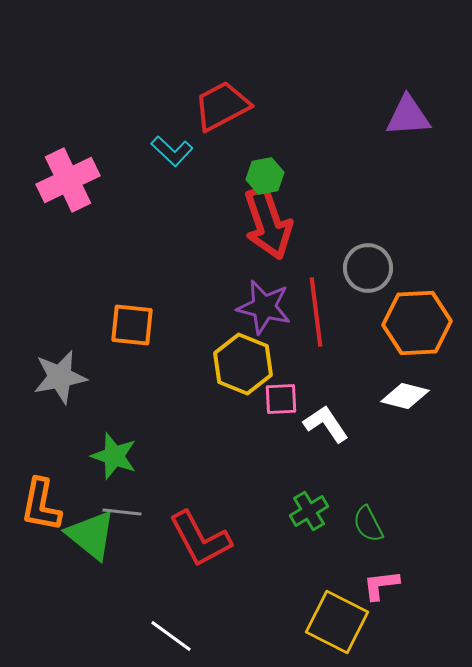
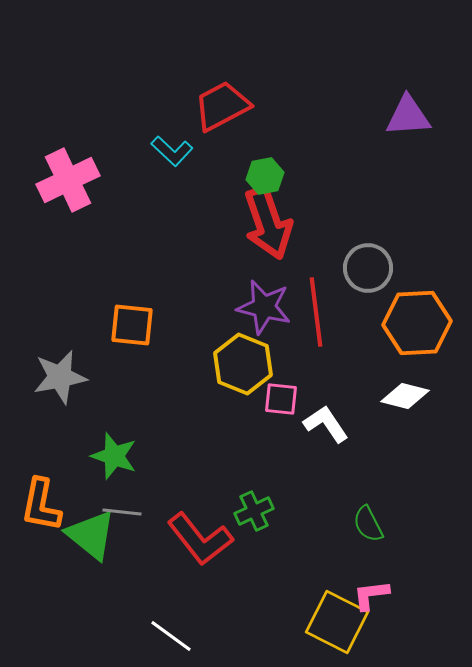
pink square: rotated 9 degrees clockwise
green cross: moved 55 px left; rotated 6 degrees clockwise
red L-shape: rotated 10 degrees counterclockwise
pink L-shape: moved 10 px left, 10 px down
